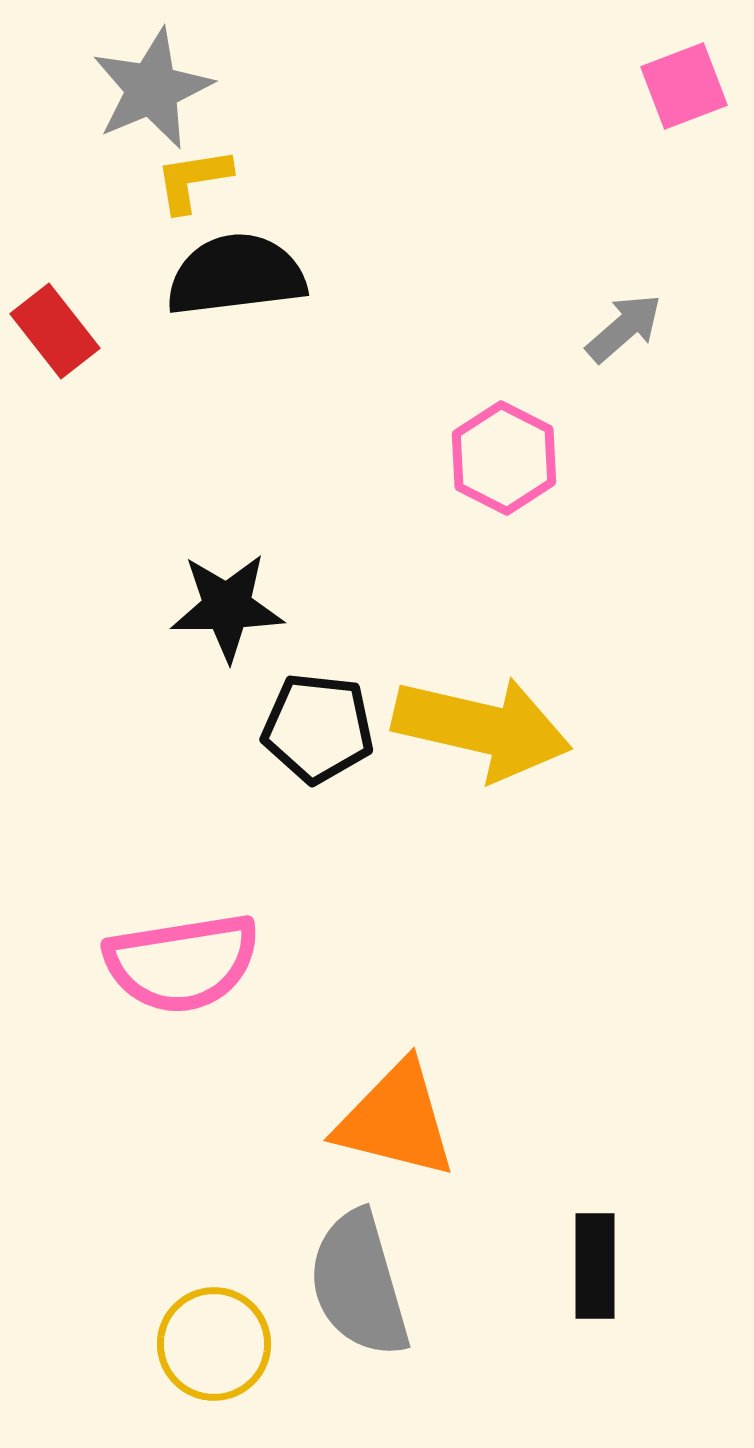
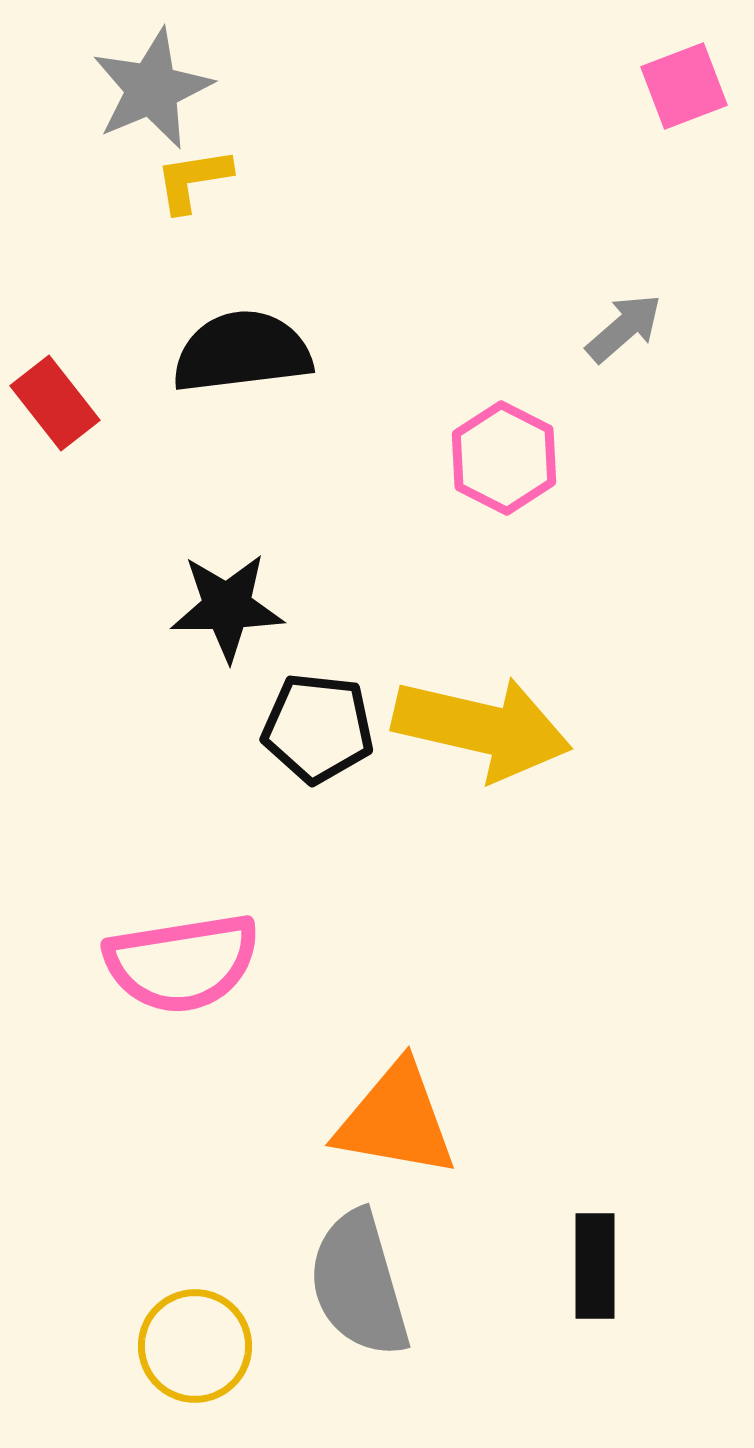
black semicircle: moved 6 px right, 77 px down
red rectangle: moved 72 px down
orange triangle: rotated 4 degrees counterclockwise
yellow circle: moved 19 px left, 2 px down
